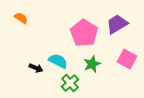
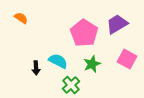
black arrow: rotated 64 degrees clockwise
green cross: moved 1 px right, 2 px down
